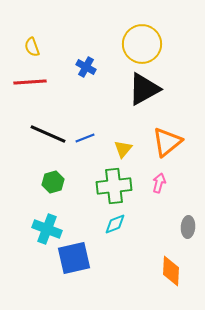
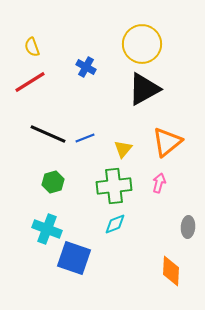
red line: rotated 28 degrees counterclockwise
blue square: rotated 32 degrees clockwise
